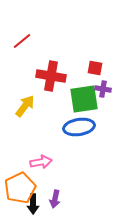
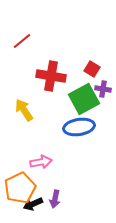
red square: moved 3 px left, 1 px down; rotated 21 degrees clockwise
green square: rotated 20 degrees counterclockwise
yellow arrow: moved 1 px left, 4 px down; rotated 70 degrees counterclockwise
black arrow: rotated 66 degrees clockwise
